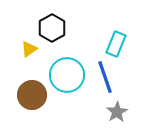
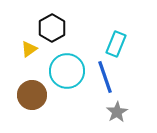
cyan circle: moved 4 px up
